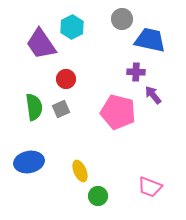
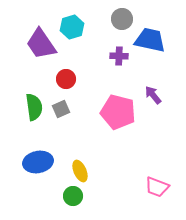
cyan hexagon: rotated 10 degrees clockwise
purple cross: moved 17 px left, 16 px up
blue ellipse: moved 9 px right
pink trapezoid: moved 7 px right
green circle: moved 25 px left
